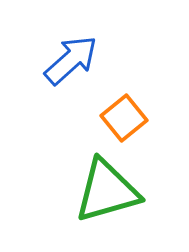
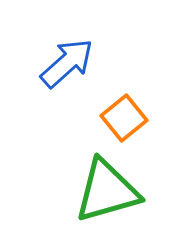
blue arrow: moved 4 px left, 3 px down
